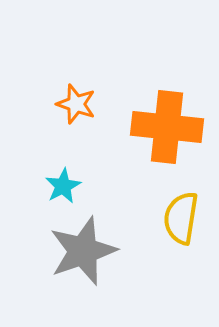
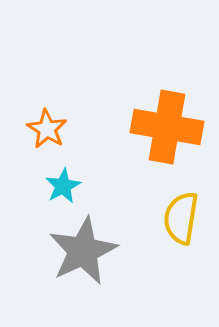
orange star: moved 29 px left, 25 px down; rotated 12 degrees clockwise
orange cross: rotated 4 degrees clockwise
gray star: rotated 6 degrees counterclockwise
